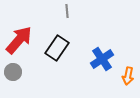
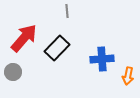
red arrow: moved 5 px right, 2 px up
black rectangle: rotated 10 degrees clockwise
blue cross: rotated 30 degrees clockwise
